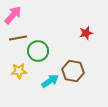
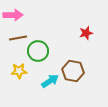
pink arrow: rotated 48 degrees clockwise
